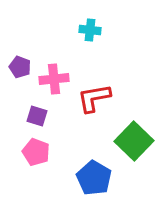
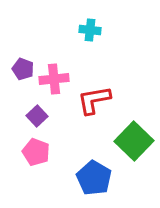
purple pentagon: moved 3 px right, 2 px down
red L-shape: moved 2 px down
purple square: rotated 30 degrees clockwise
